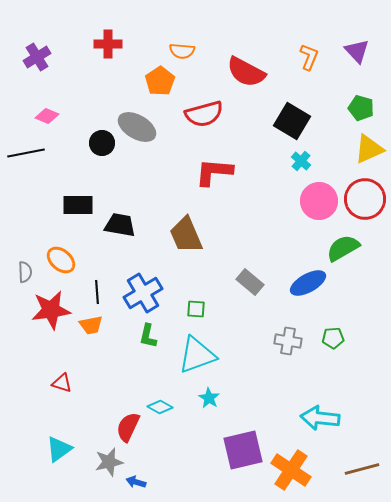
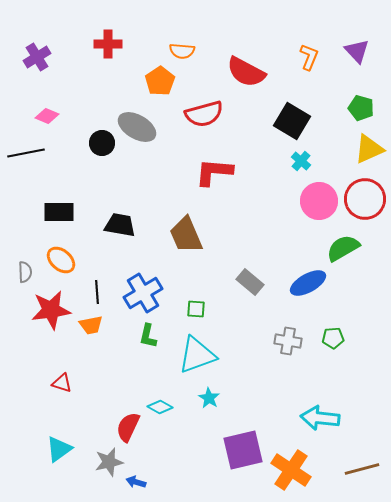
black rectangle at (78, 205): moved 19 px left, 7 px down
